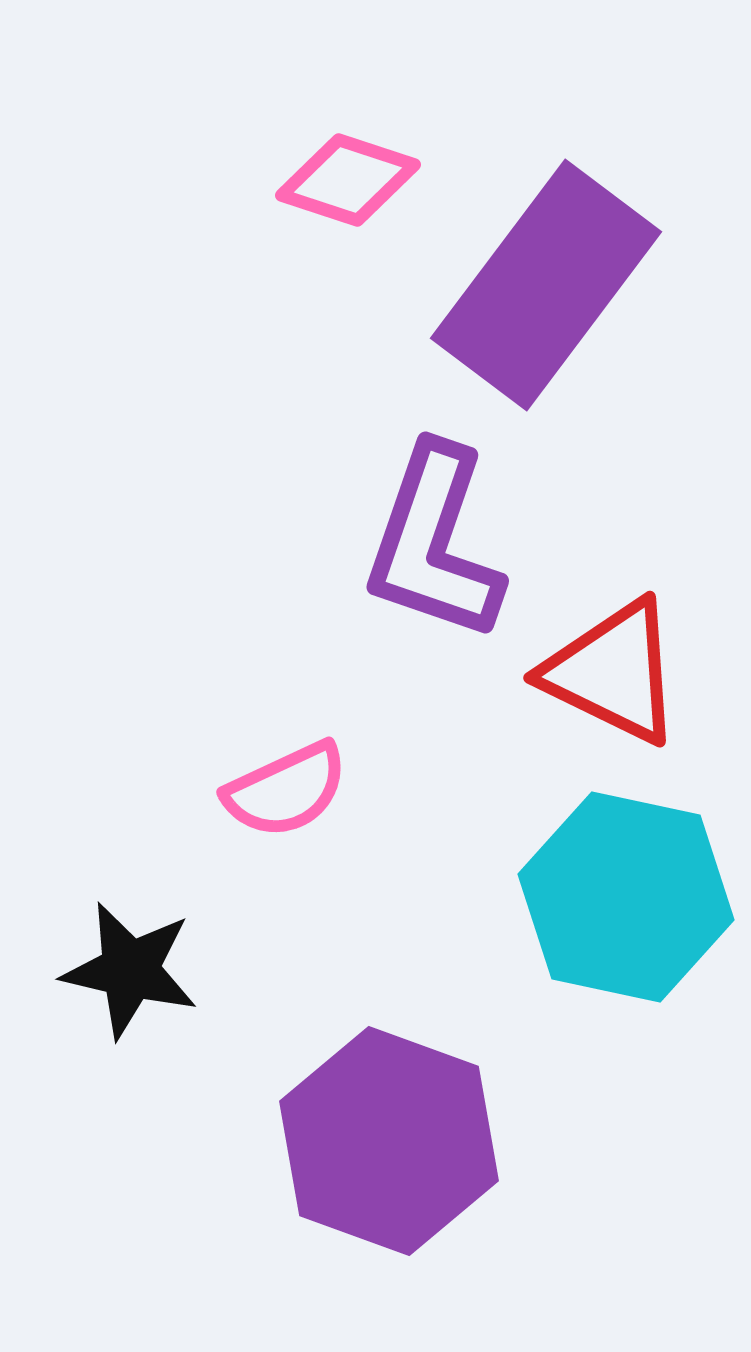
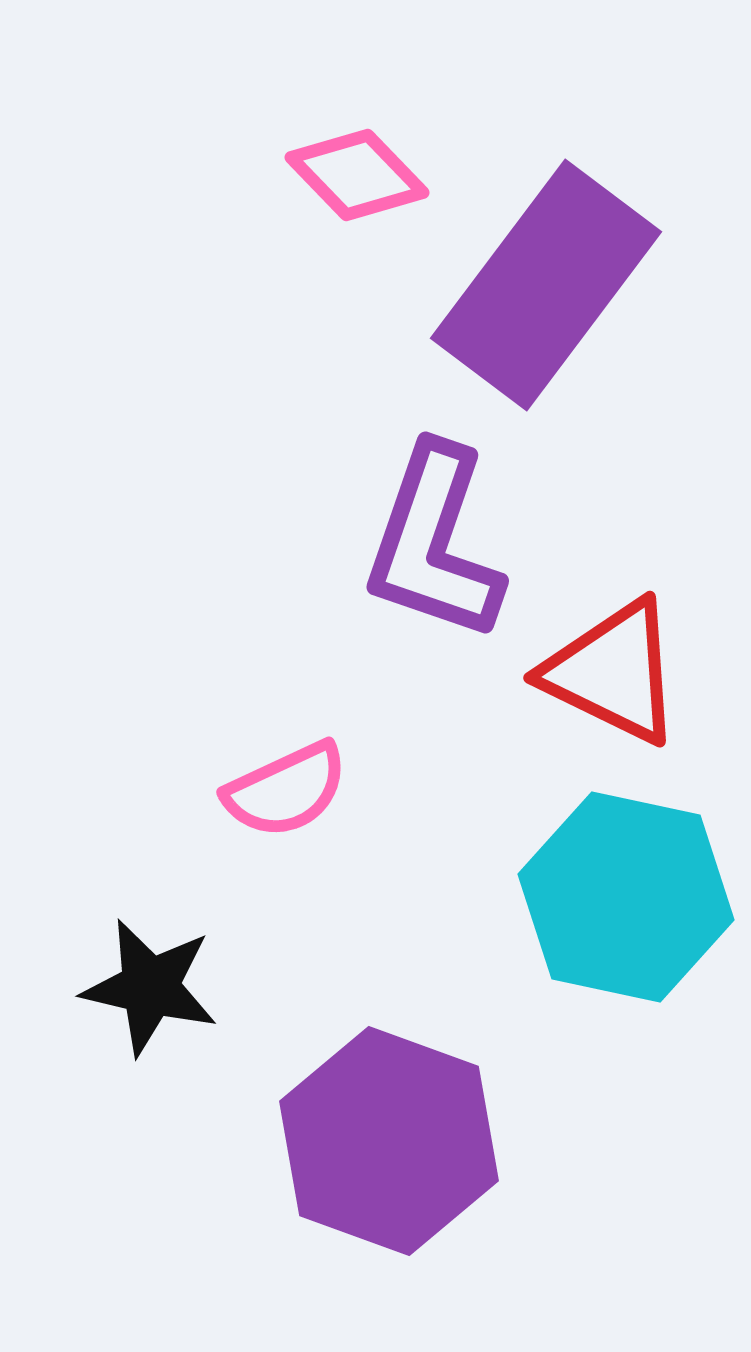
pink diamond: moved 9 px right, 5 px up; rotated 28 degrees clockwise
black star: moved 20 px right, 17 px down
